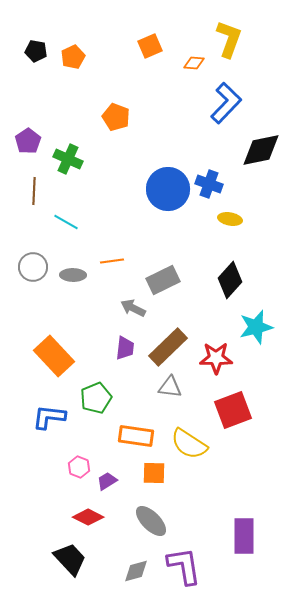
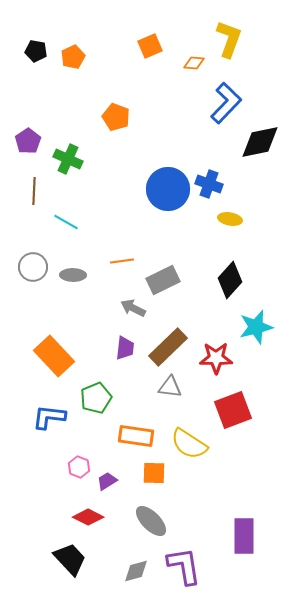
black diamond at (261, 150): moved 1 px left, 8 px up
orange line at (112, 261): moved 10 px right
